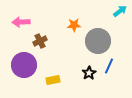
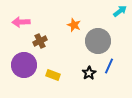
orange star: rotated 24 degrees clockwise
yellow rectangle: moved 5 px up; rotated 32 degrees clockwise
